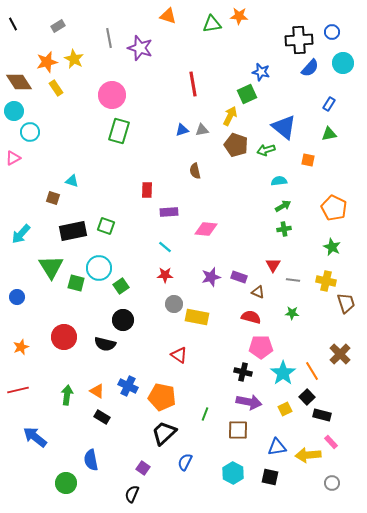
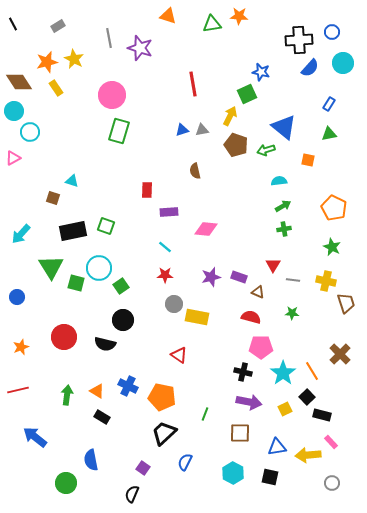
brown square at (238, 430): moved 2 px right, 3 px down
